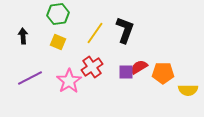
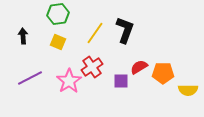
purple square: moved 5 px left, 9 px down
